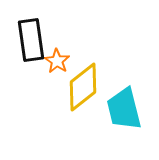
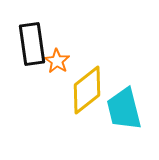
black rectangle: moved 1 px right, 4 px down
yellow diamond: moved 4 px right, 3 px down
